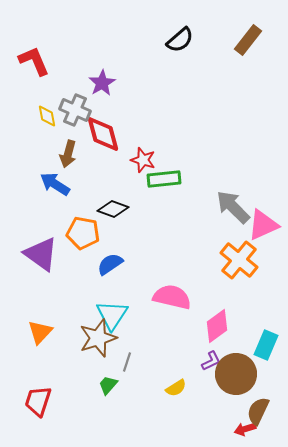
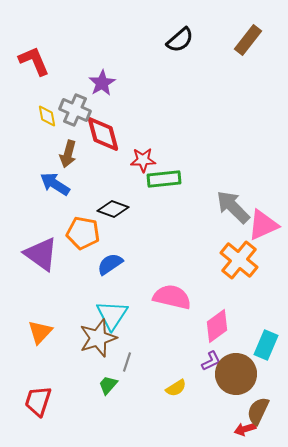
red star: rotated 20 degrees counterclockwise
